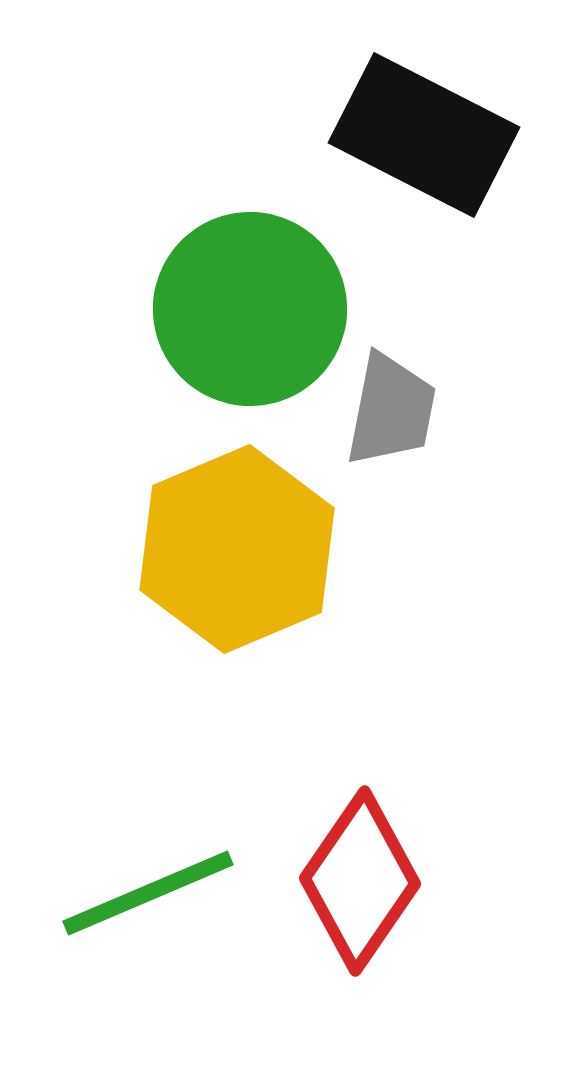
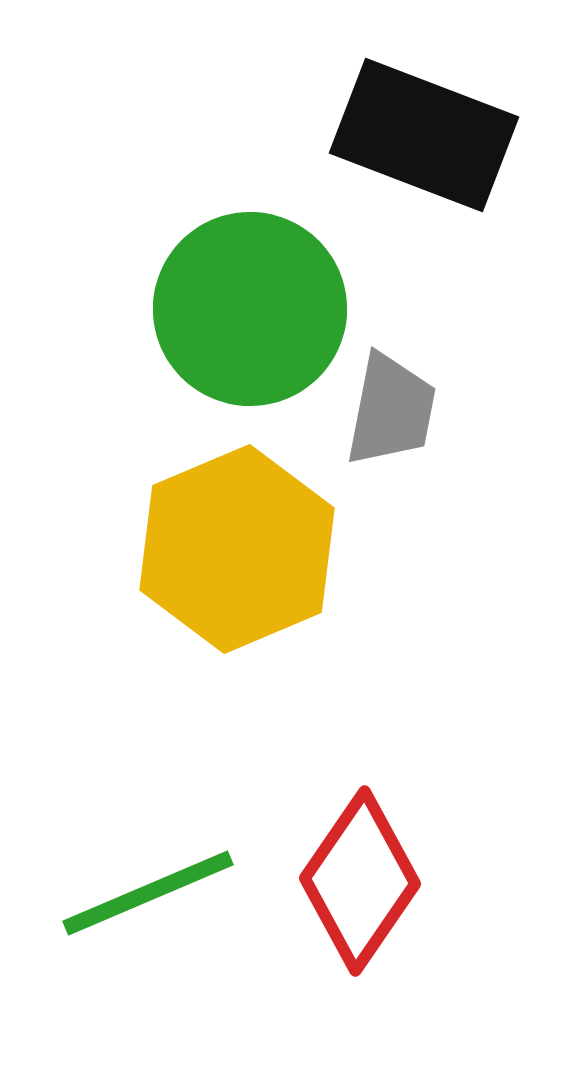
black rectangle: rotated 6 degrees counterclockwise
